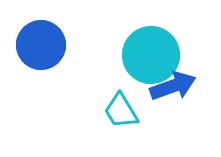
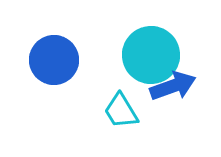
blue circle: moved 13 px right, 15 px down
